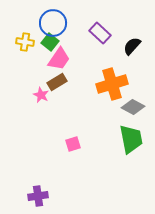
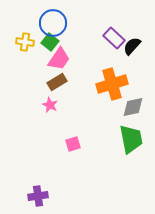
purple rectangle: moved 14 px right, 5 px down
pink star: moved 9 px right, 10 px down
gray diamond: rotated 40 degrees counterclockwise
